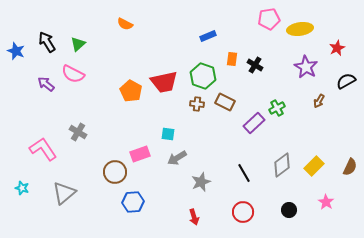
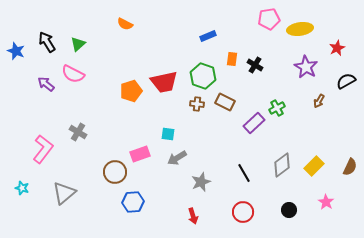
orange pentagon: rotated 25 degrees clockwise
pink L-shape: rotated 72 degrees clockwise
red arrow: moved 1 px left, 1 px up
